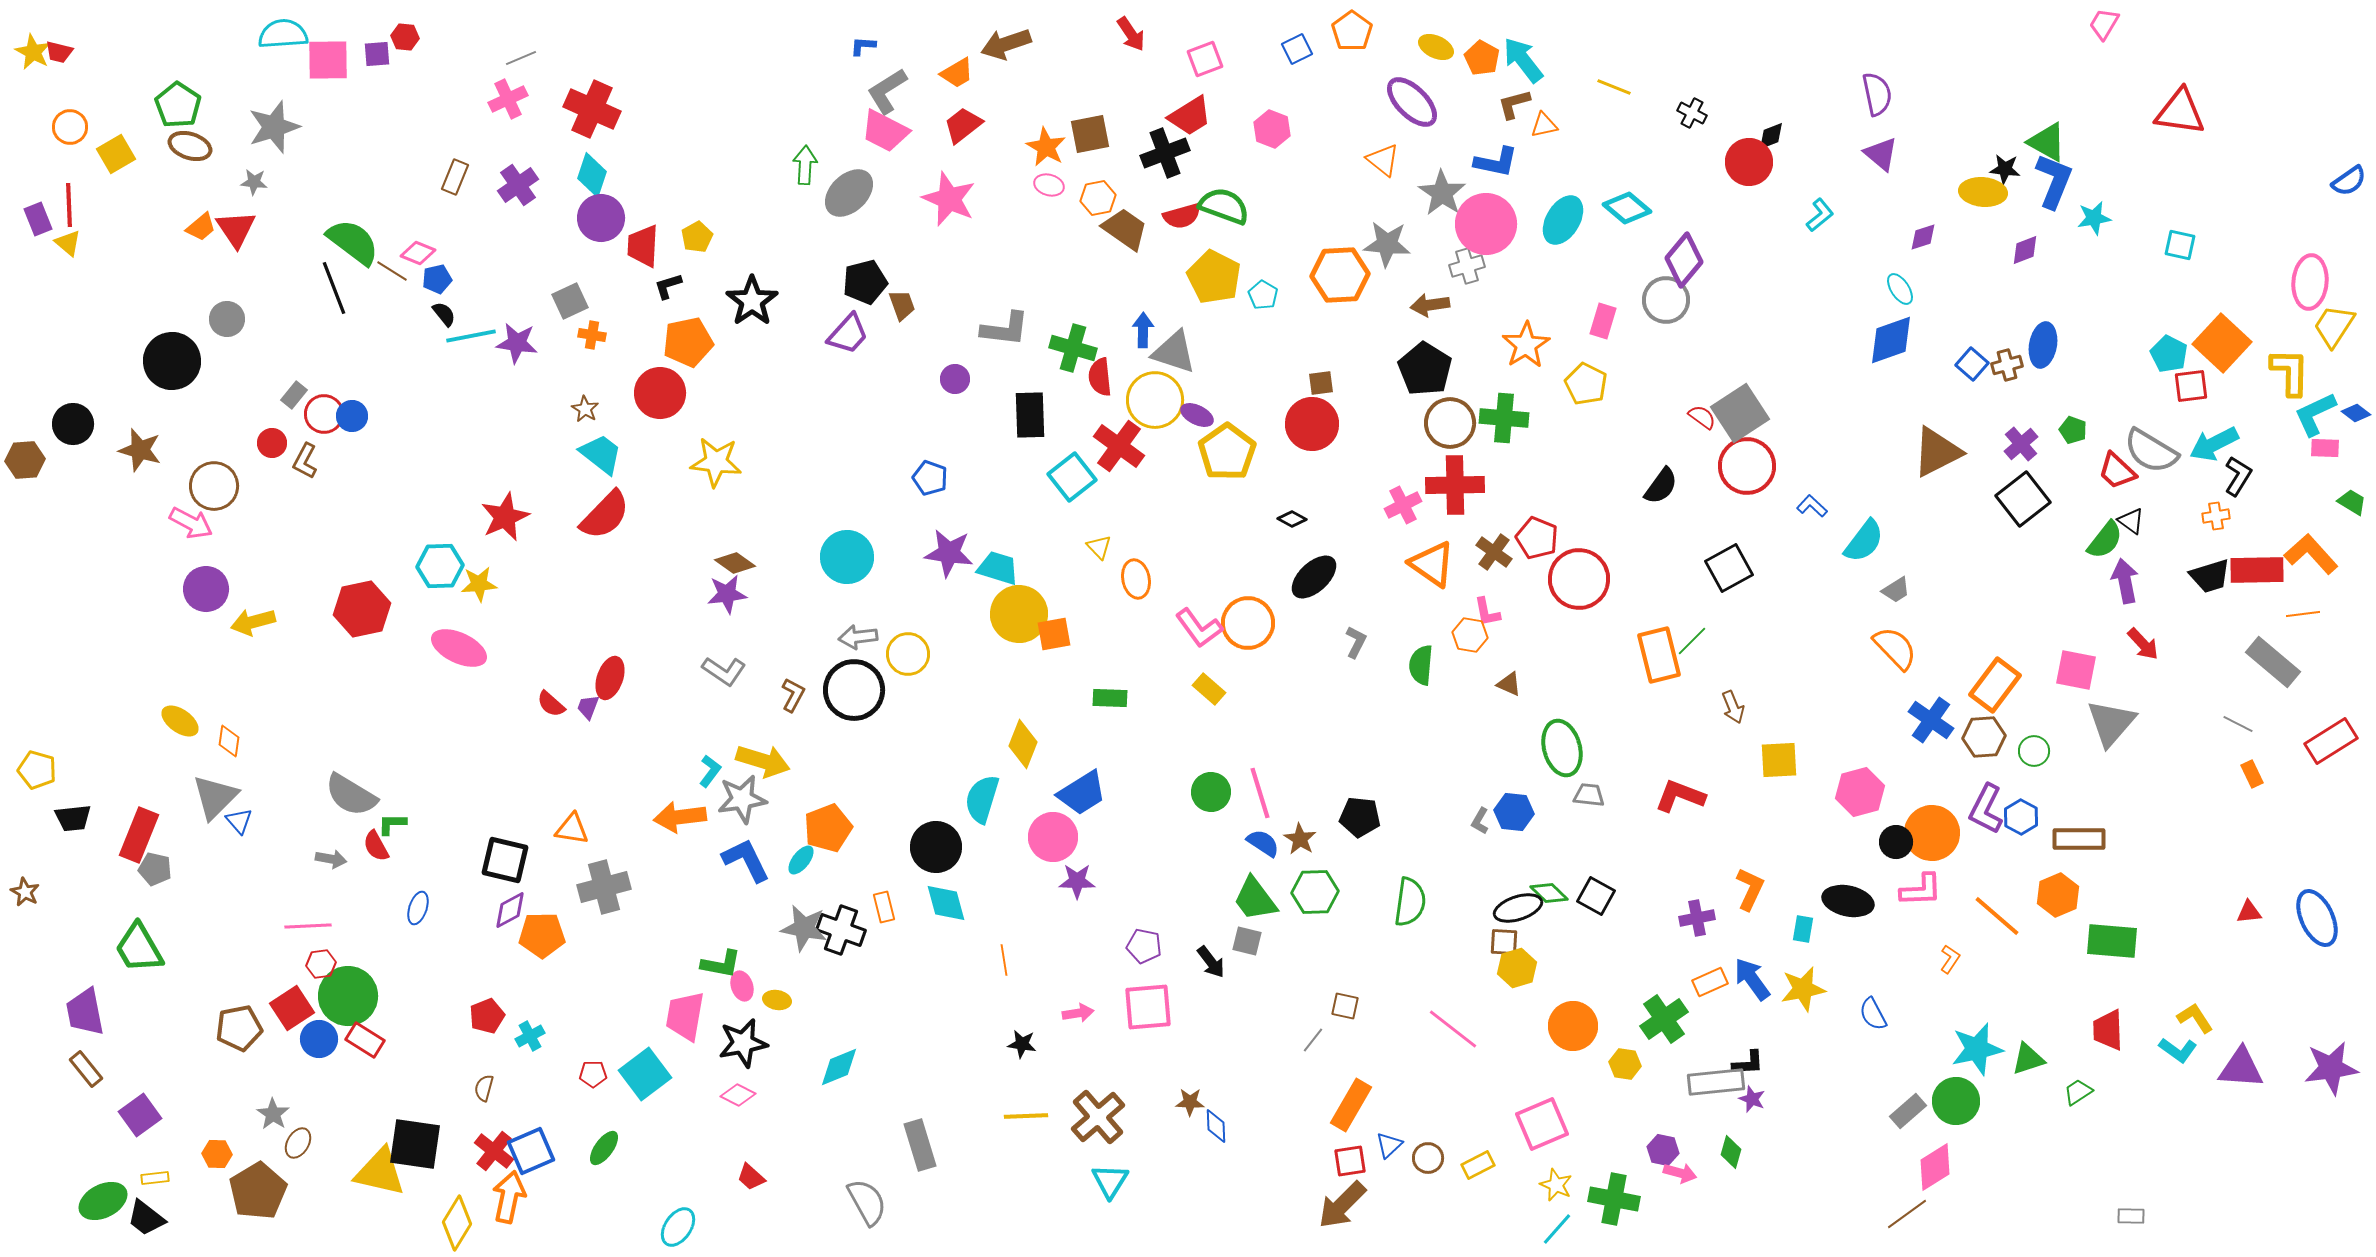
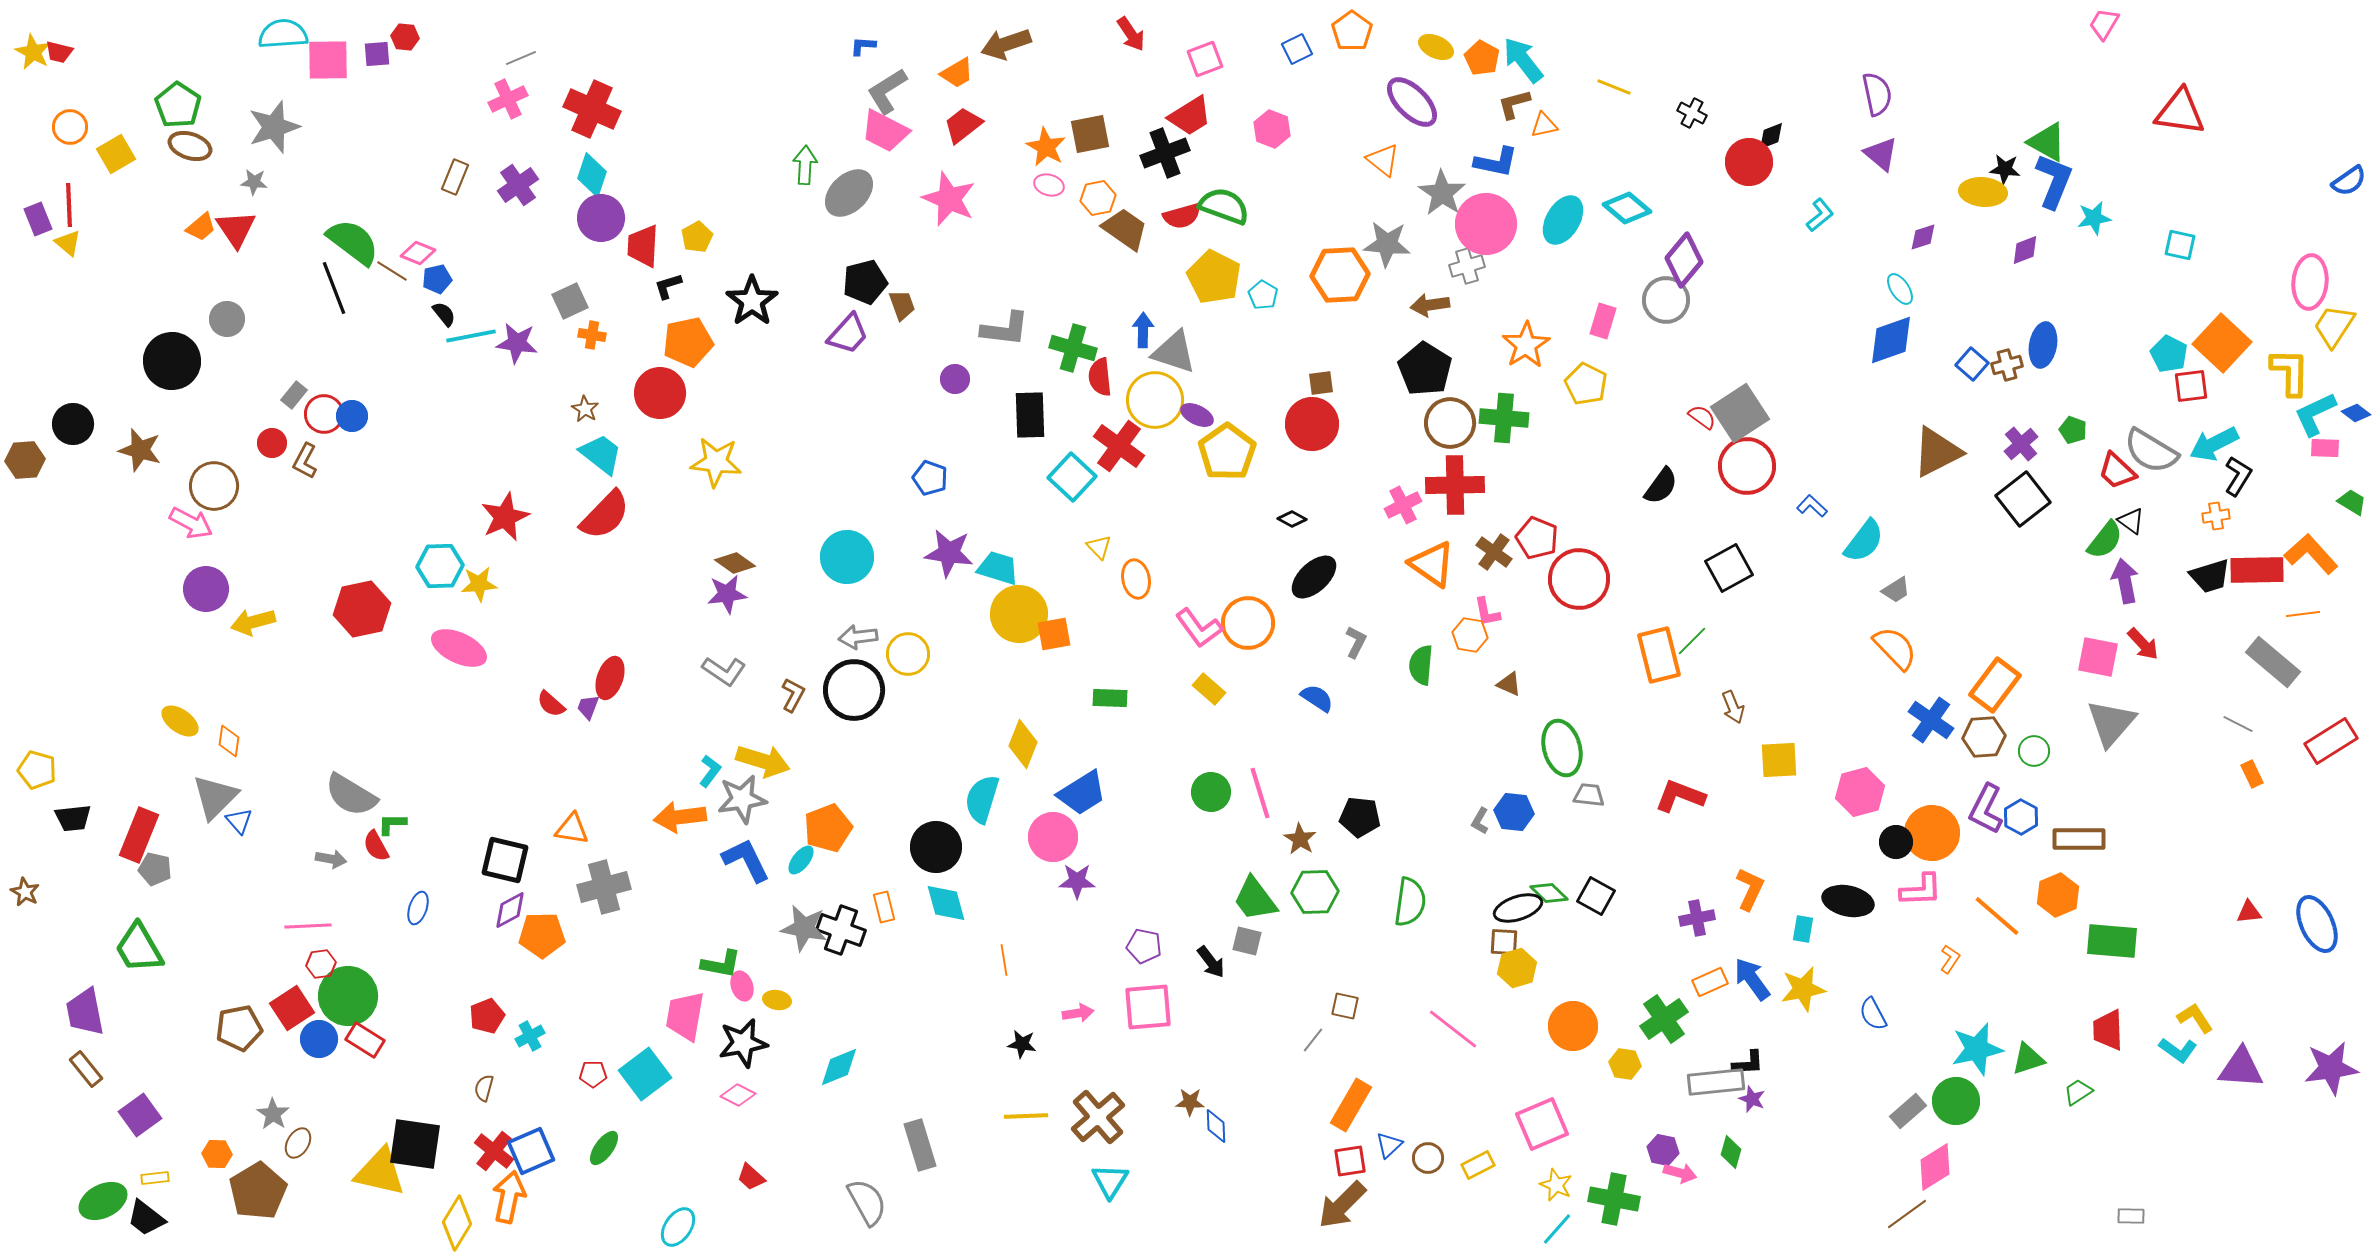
cyan square at (1072, 477): rotated 9 degrees counterclockwise
pink square at (2076, 670): moved 22 px right, 13 px up
blue semicircle at (1263, 843): moved 54 px right, 145 px up
blue ellipse at (2317, 918): moved 6 px down
